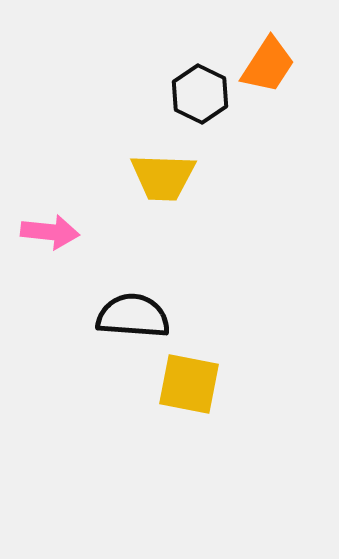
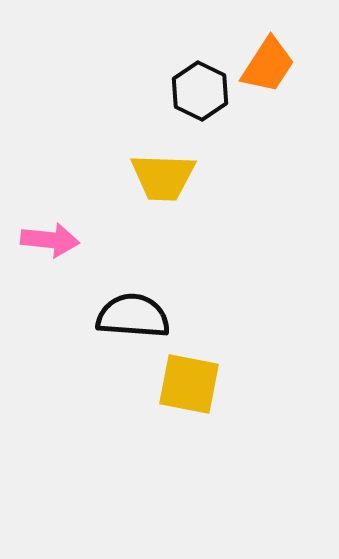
black hexagon: moved 3 px up
pink arrow: moved 8 px down
